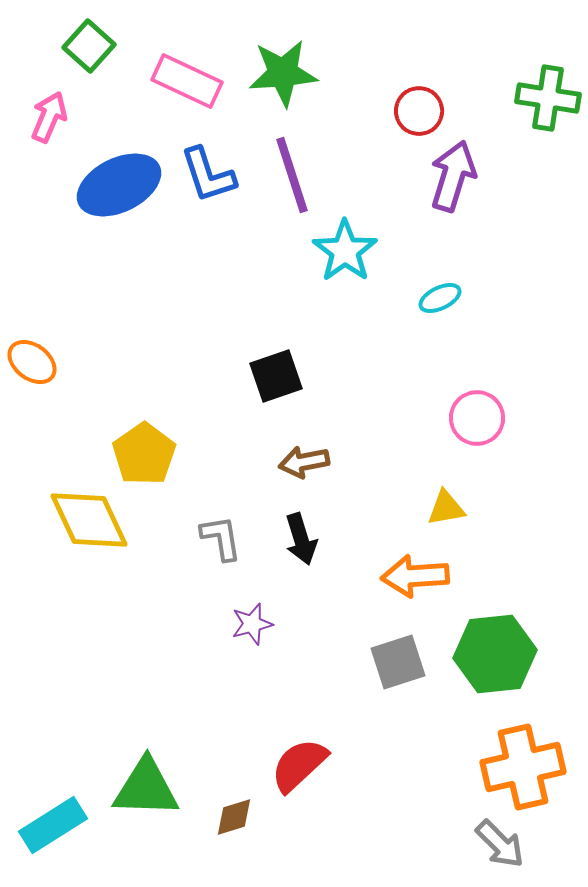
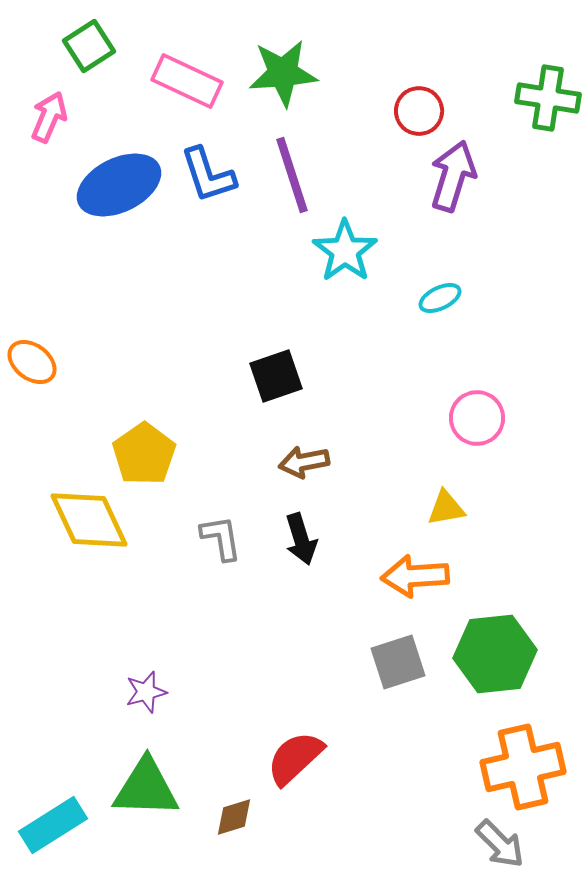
green square: rotated 15 degrees clockwise
purple star: moved 106 px left, 68 px down
red semicircle: moved 4 px left, 7 px up
